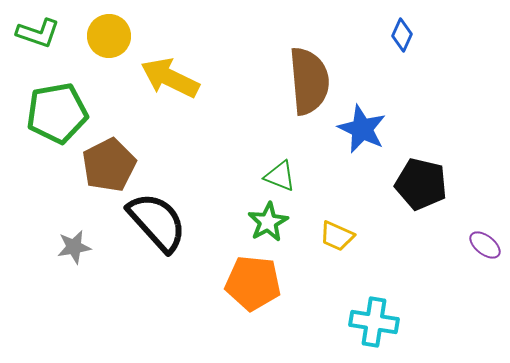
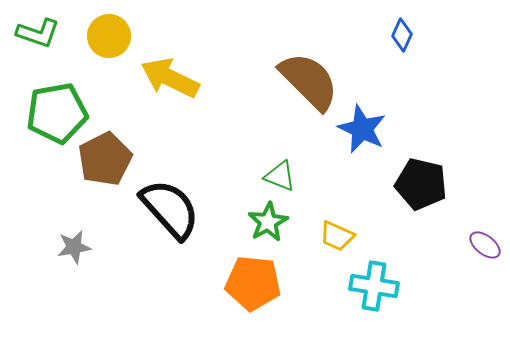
brown semicircle: rotated 40 degrees counterclockwise
brown pentagon: moved 4 px left, 6 px up
black semicircle: moved 13 px right, 13 px up
cyan cross: moved 36 px up
